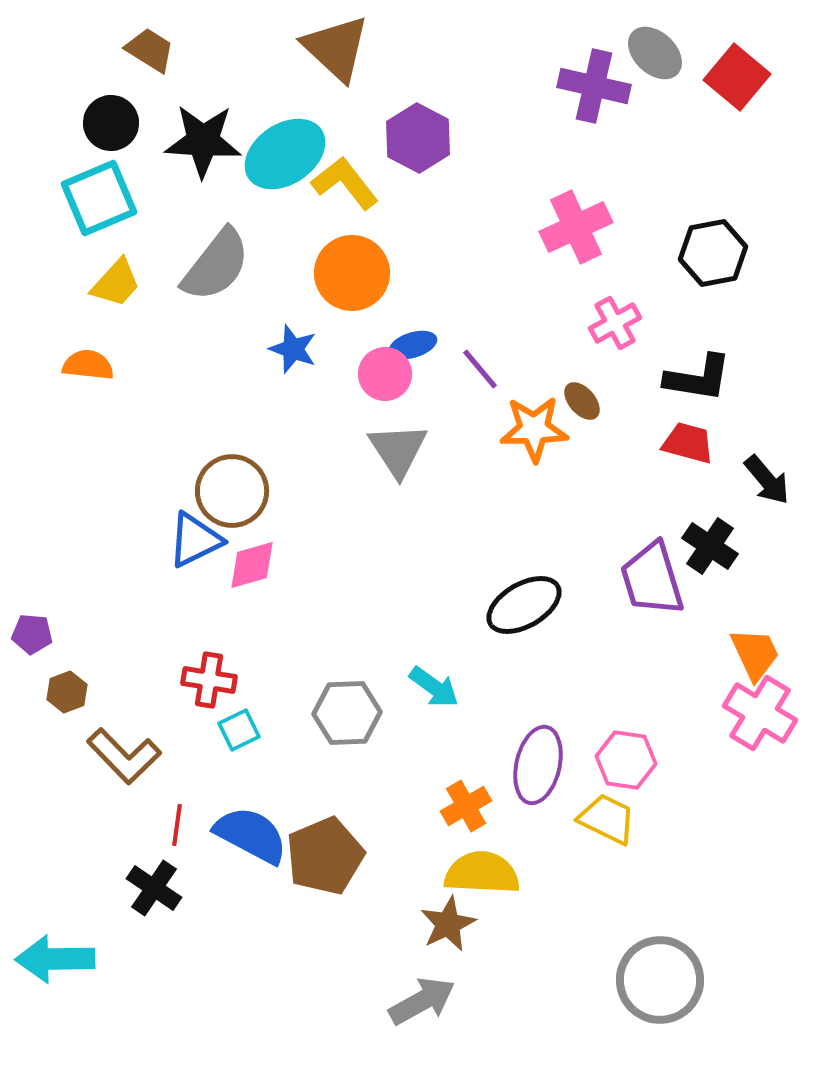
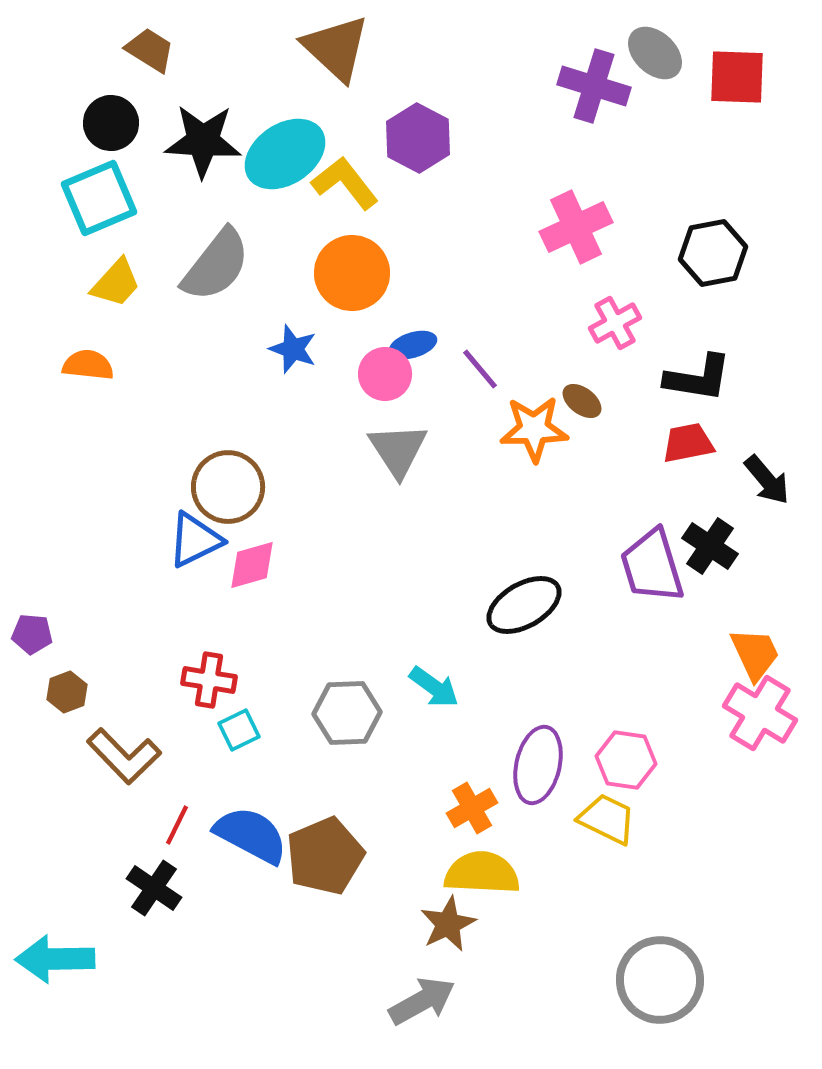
red square at (737, 77): rotated 38 degrees counterclockwise
purple cross at (594, 86): rotated 4 degrees clockwise
brown ellipse at (582, 401): rotated 12 degrees counterclockwise
red trapezoid at (688, 443): rotated 26 degrees counterclockwise
brown circle at (232, 491): moved 4 px left, 4 px up
purple trapezoid at (652, 579): moved 13 px up
orange cross at (466, 806): moved 6 px right, 2 px down
red line at (177, 825): rotated 18 degrees clockwise
